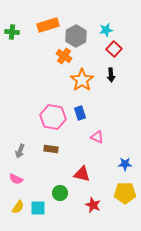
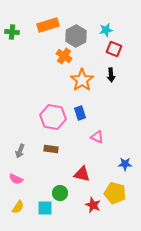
red square: rotated 21 degrees counterclockwise
yellow pentagon: moved 10 px left; rotated 15 degrees clockwise
cyan square: moved 7 px right
